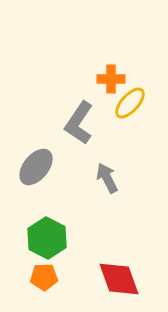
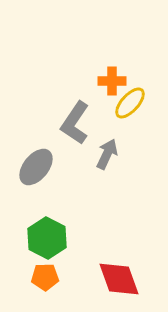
orange cross: moved 1 px right, 2 px down
gray L-shape: moved 4 px left
gray arrow: moved 24 px up; rotated 52 degrees clockwise
orange pentagon: moved 1 px right
